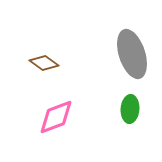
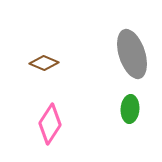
brown diamond: rotated 12 degrees counterclockwise
pink diamond: moved 6 px left, 7 px down; rotated 36 degrees counterclockwise
